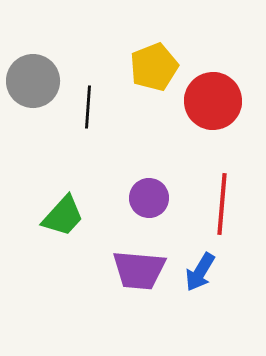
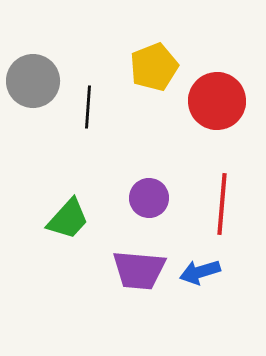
red circle: moved 4 px right
green trapezoid: moved 5 px right, 3 px down
blue arrow: rotated 42 degrees clockwise
